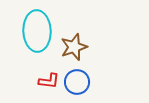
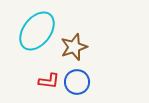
cyan ellipse: rotated 39 degrees clockwise
